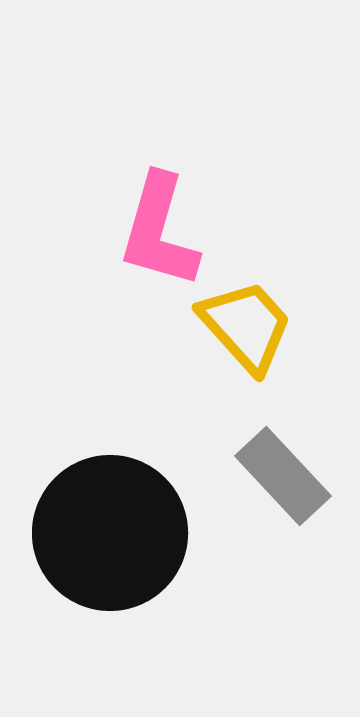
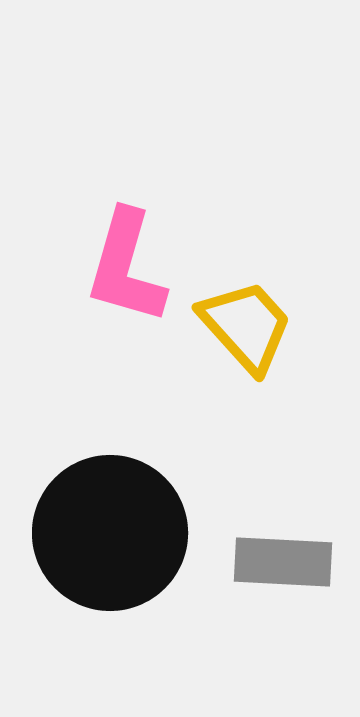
pink L-shape: moved 33 px left, 36 px down
gray rectangle: moved 86 px down; rotated 44 degrees counterclockwise
